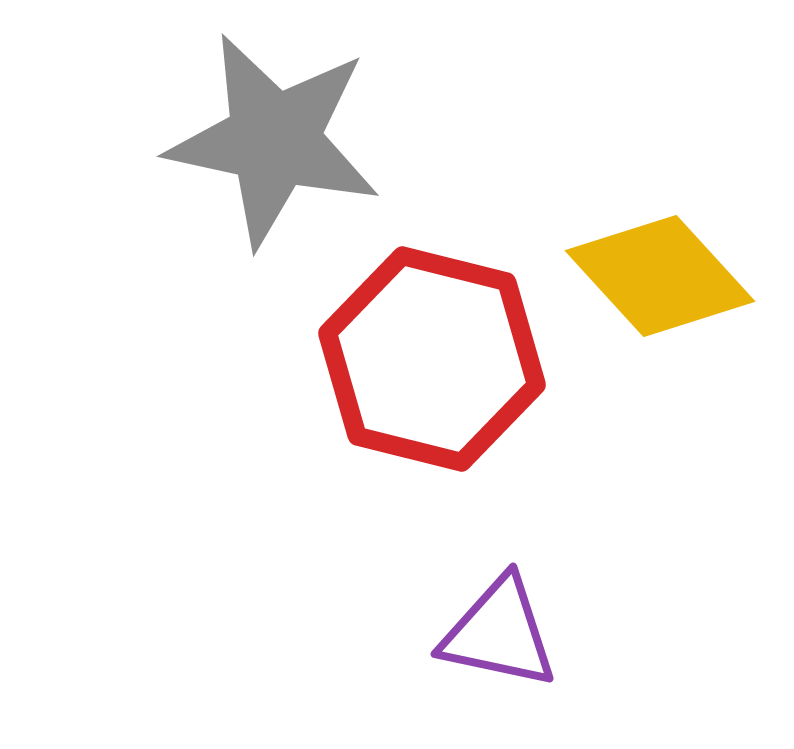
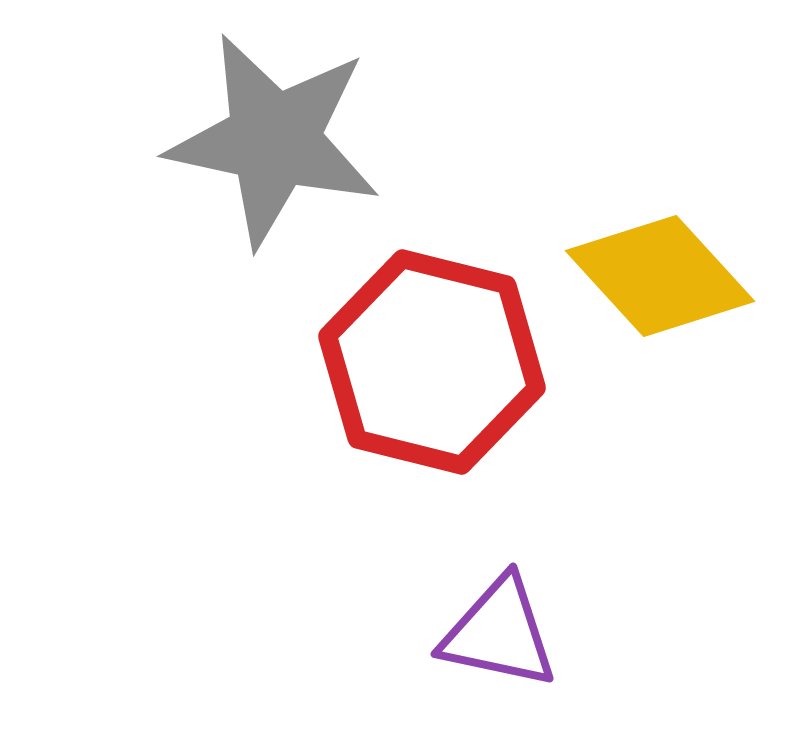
red hexagon: moved 3 px down
